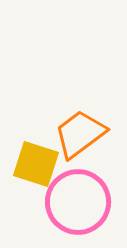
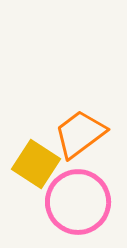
yellow square: rotated 15 degrees clockwise
